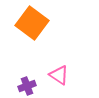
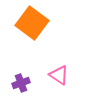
purple cross: moved 6 px left, 3 px up
